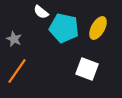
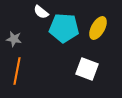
cyan pentagon: rotated 8 degrees counterclockwise
gray star: rotated 14 degrees counterclockwise
orange line: rotated 24 degrees counterclockwise
